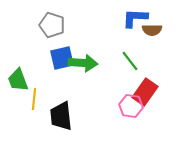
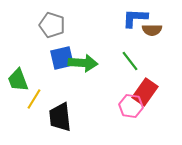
yellow line: rotated 25 degrees clockwise
black trapezoid: moved 1 px left, 1 px down
